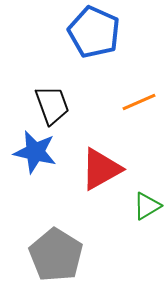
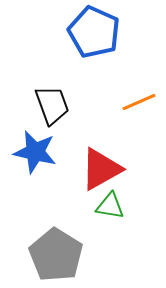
green triangle: moved 37 px left; rotated 40 degrees clockwise
